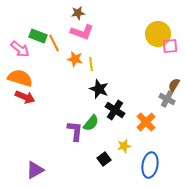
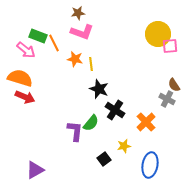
pink arrow: moved 6 px right, 1 px down
brown semicircle: rotated 64 degrees counterclockwise
